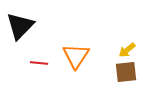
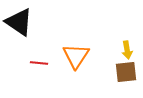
black triangle: moved 1 px left, 4 px up; rotated 40 degrees counterclockwise
yellow arrow: rotated 60 degrees counterclockwise
